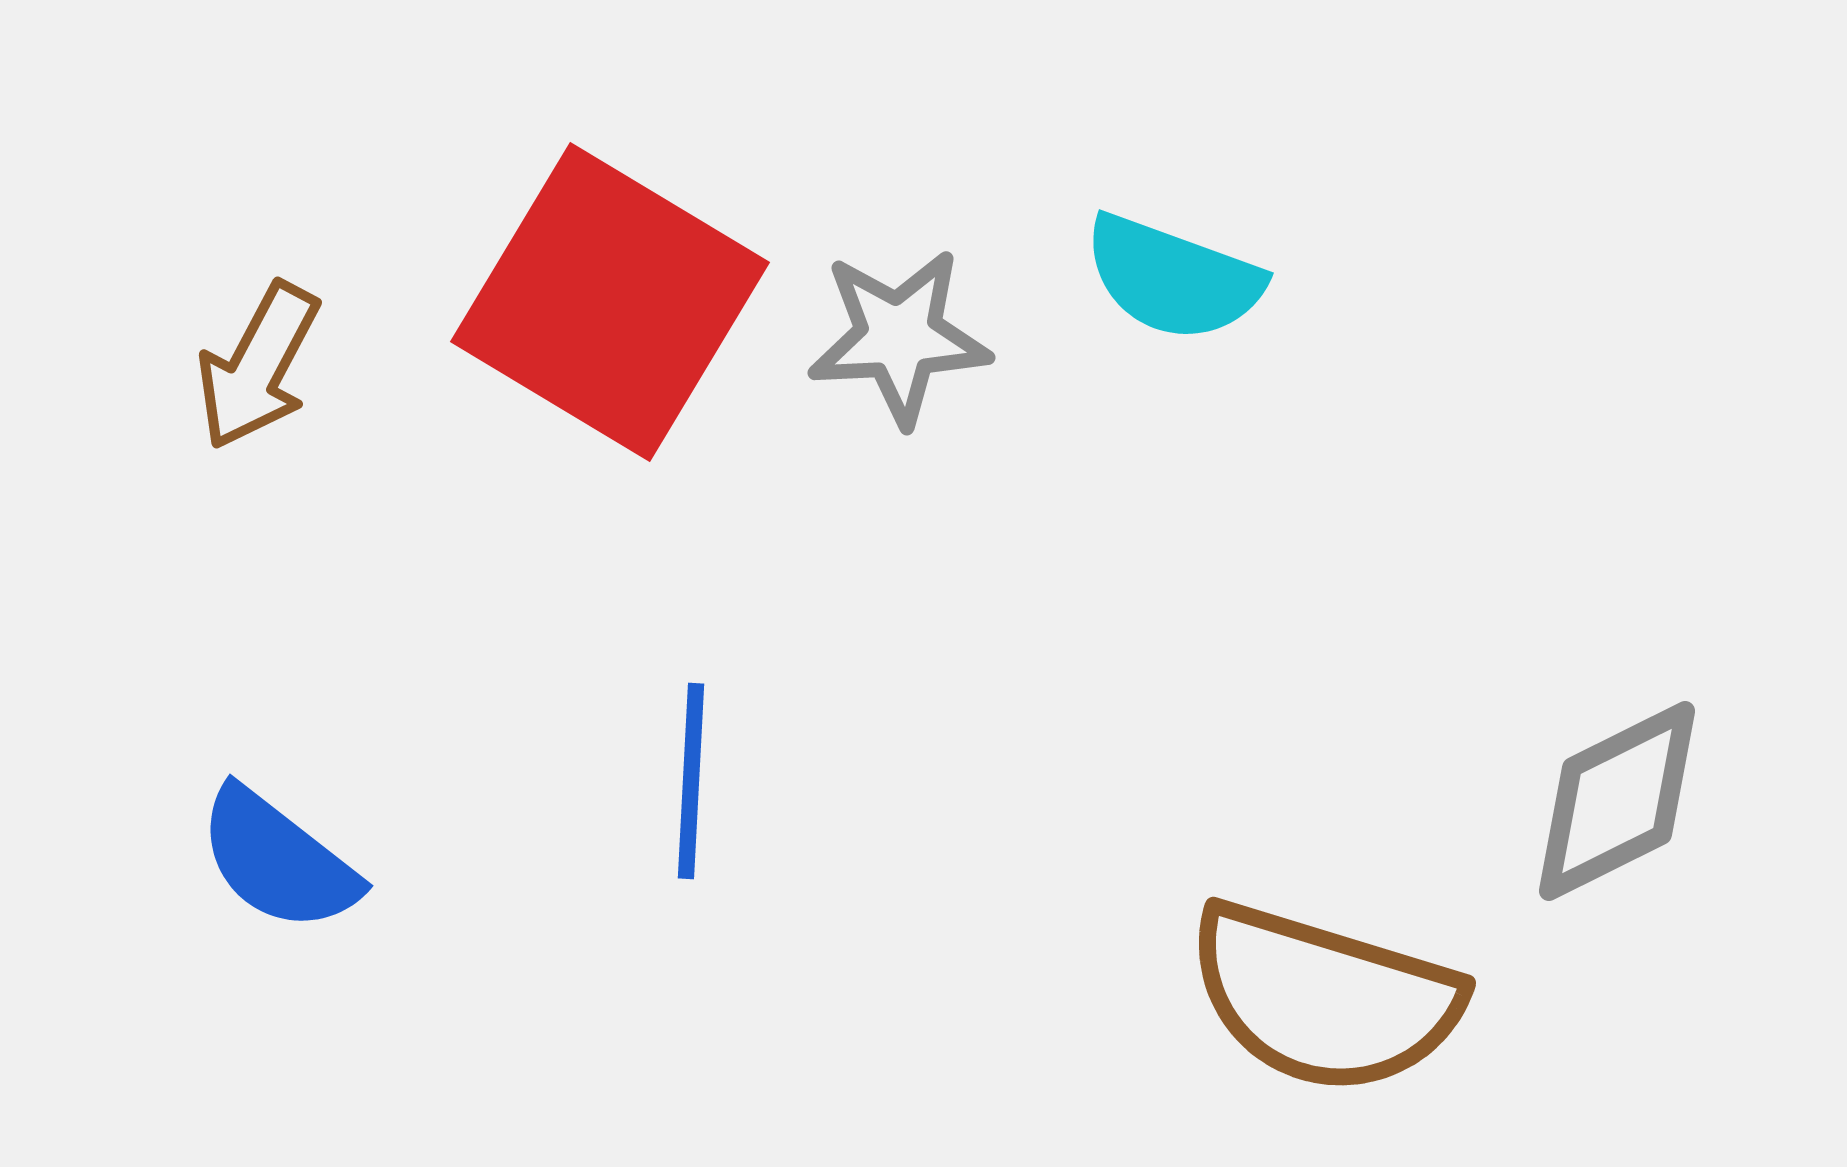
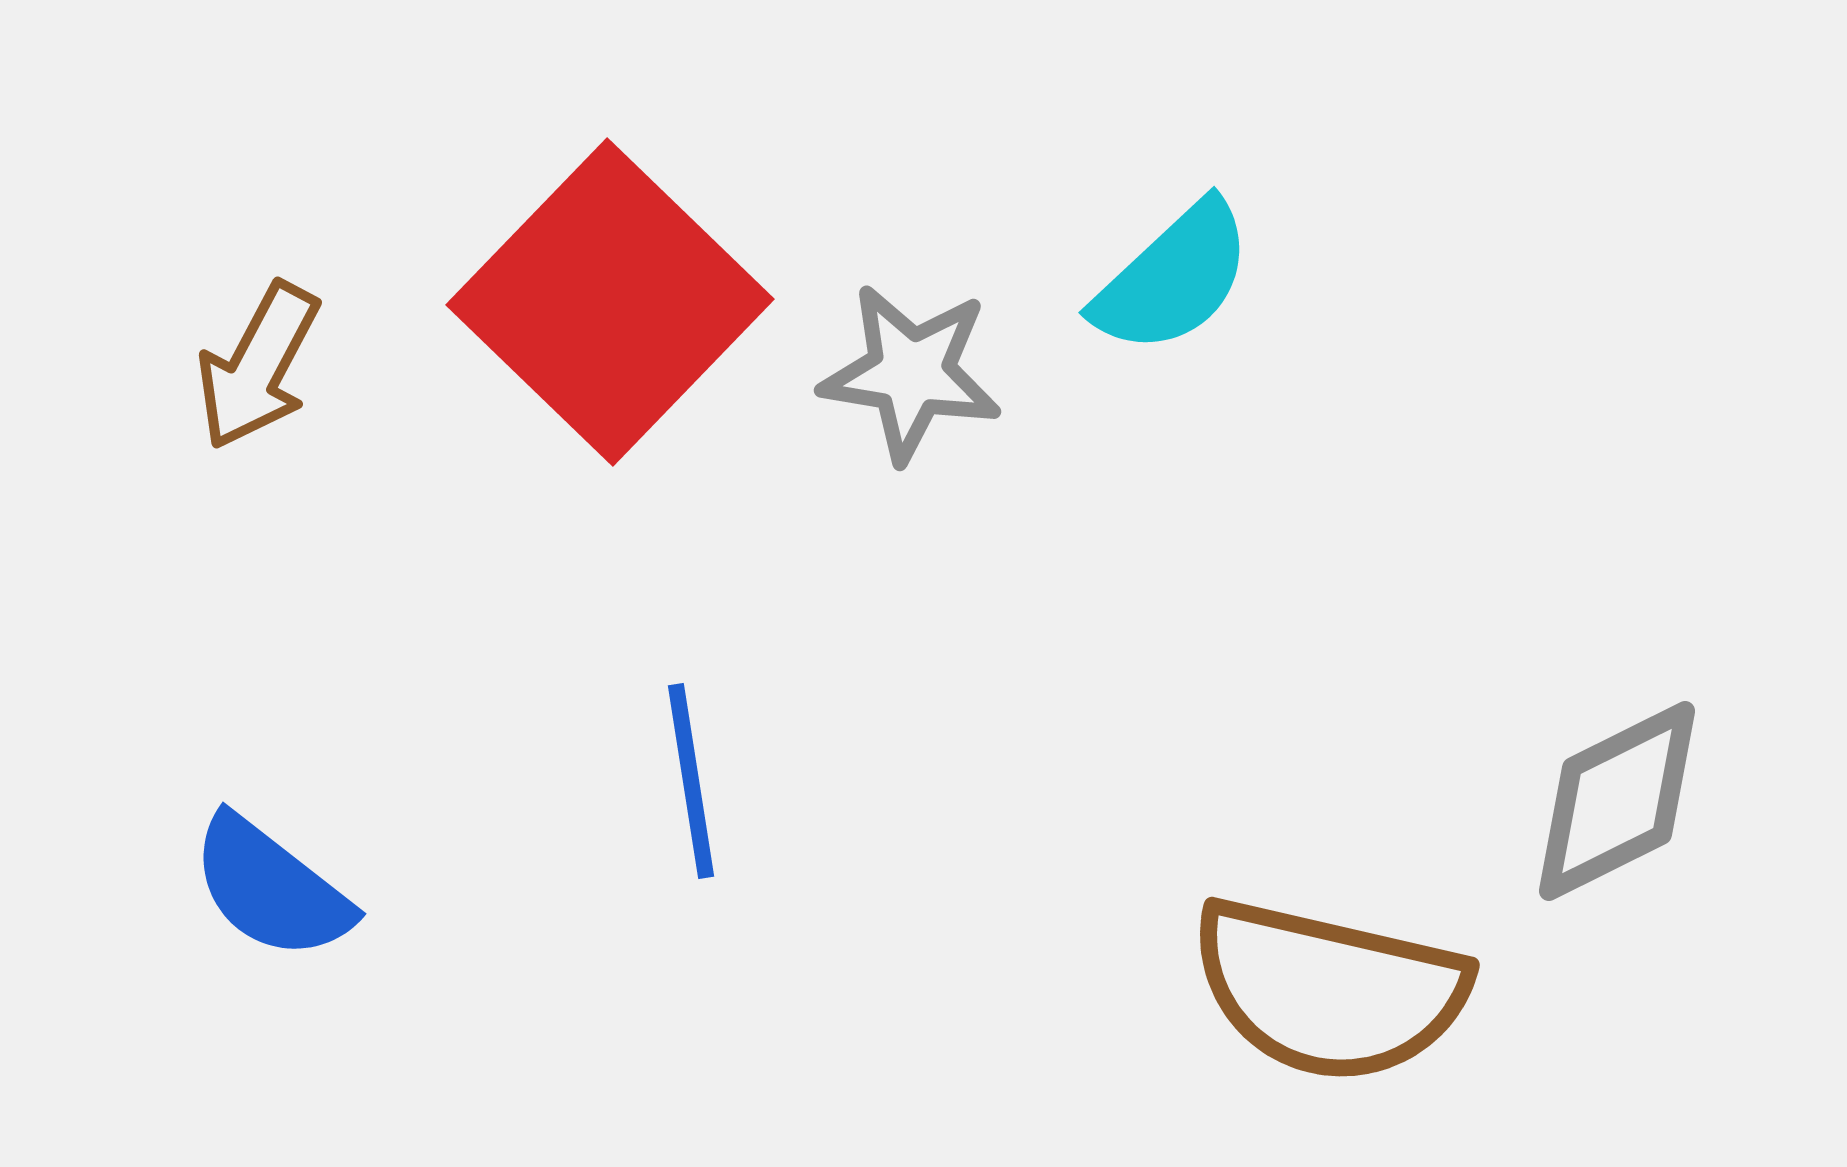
cyan semicircle: rotated 63 degrees counterclockwise
red square: rotated 13 degrees clockwise
gray star: moved 12 px right, 36 px down; rotated 12 degrees clockwise
blue line: rotated 12 degrees counterclockwise
blue semicircle: moved 7 px left, 28 px down
brown semicircle: moved 5 px right, 8 px up; rotated 4 degrees counterclockwise
